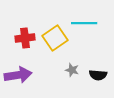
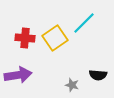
cyan line: rotated 45 degrees counterclockwise
red cross: rotated 12 degrees clockwise
gray star: moved 15 px down
